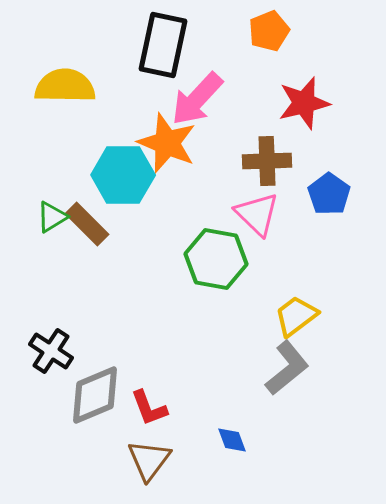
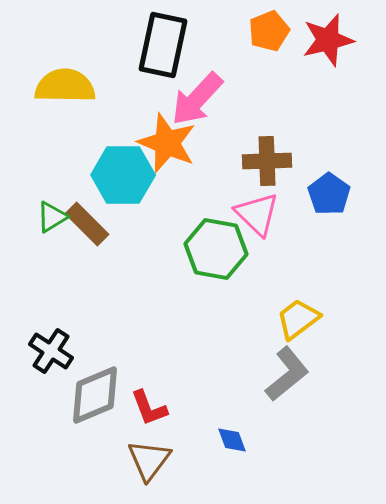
red star: moved 24 px right, 63 px up
green hexagon: moved 10 px up
yellow trapezoid: moved 2 px right, 3 px down
gray L-shape: moved 6 px down
